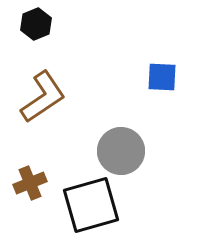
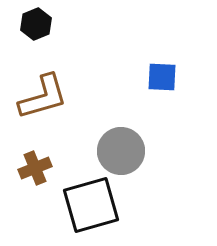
brown L-shape: rotated 18 degrees clockwise
brown cross: moved 5 px right, 15 px up
